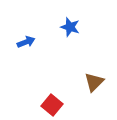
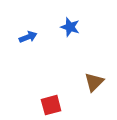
blue arrow: moved 2 px right, 5 px up
red square: moved 1 px left; rotated 35 degrees clockwise
